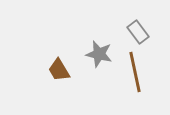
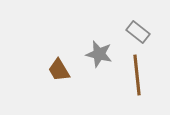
gray rectangle: rotated 15 degrees counterclockwise
brown line: moved 2 px right, 3 px down; rotated 6 degrees clockwise
